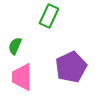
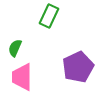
green semicircle: moved 2 px down
purple pentagon: moved 7 px right
